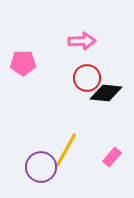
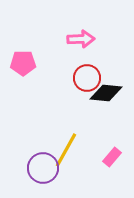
pink arrow: moved 1 px left, 2 px up
purple circle: moved 2 px right, 1 px down
